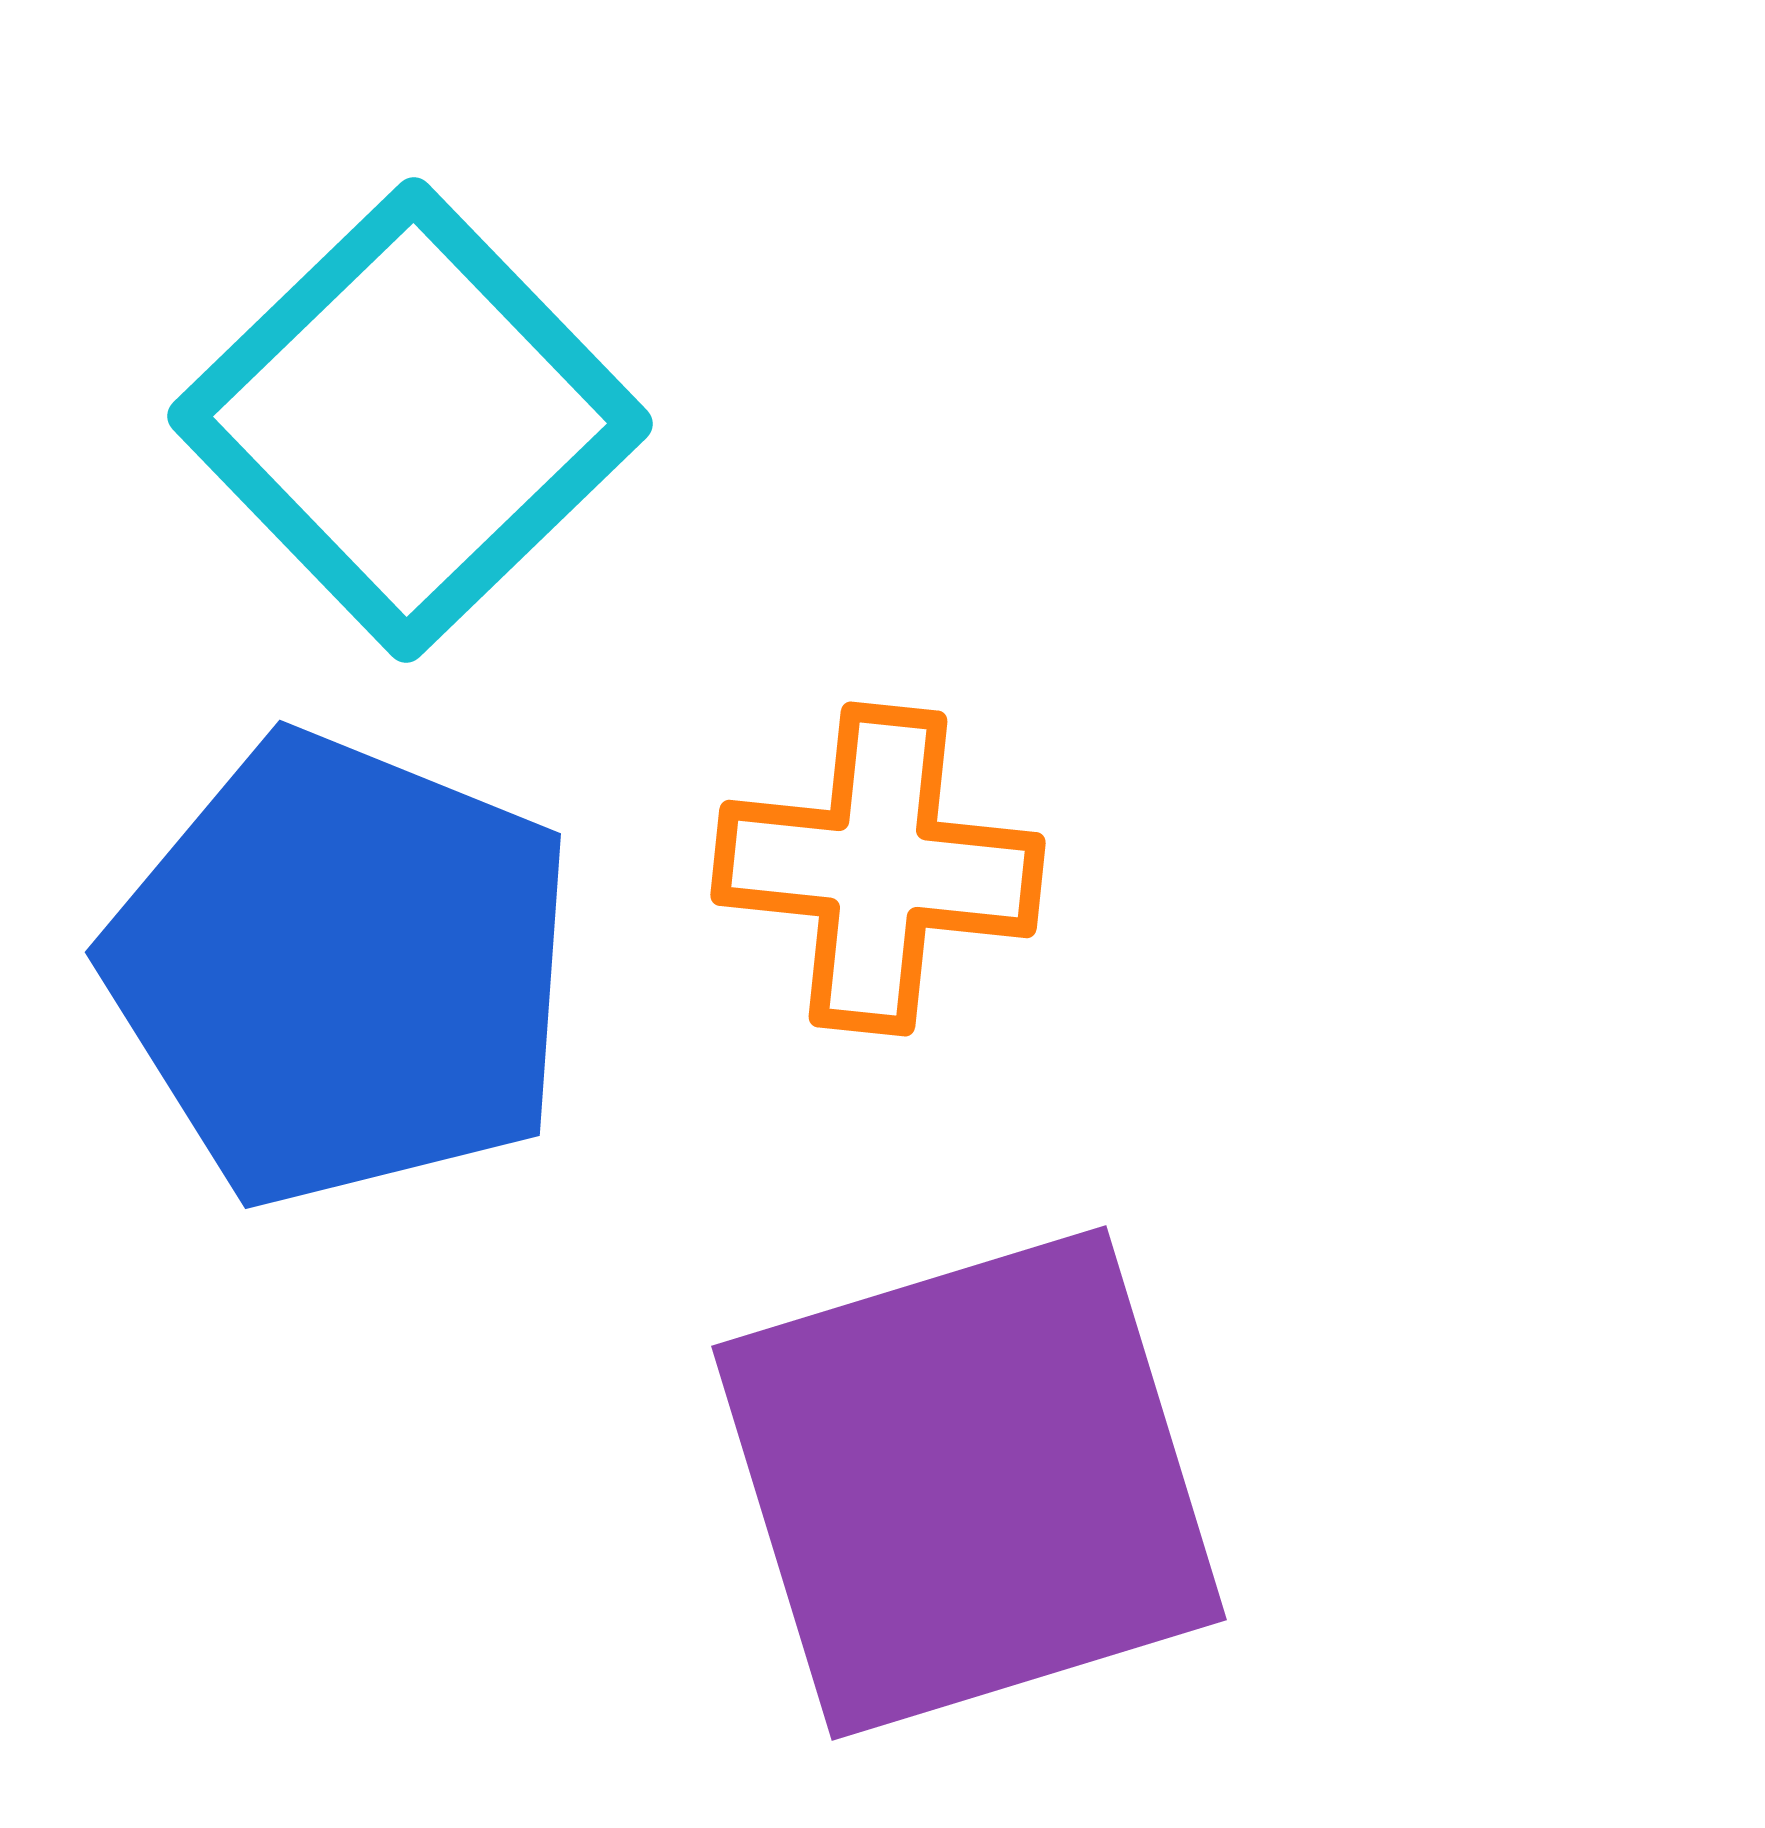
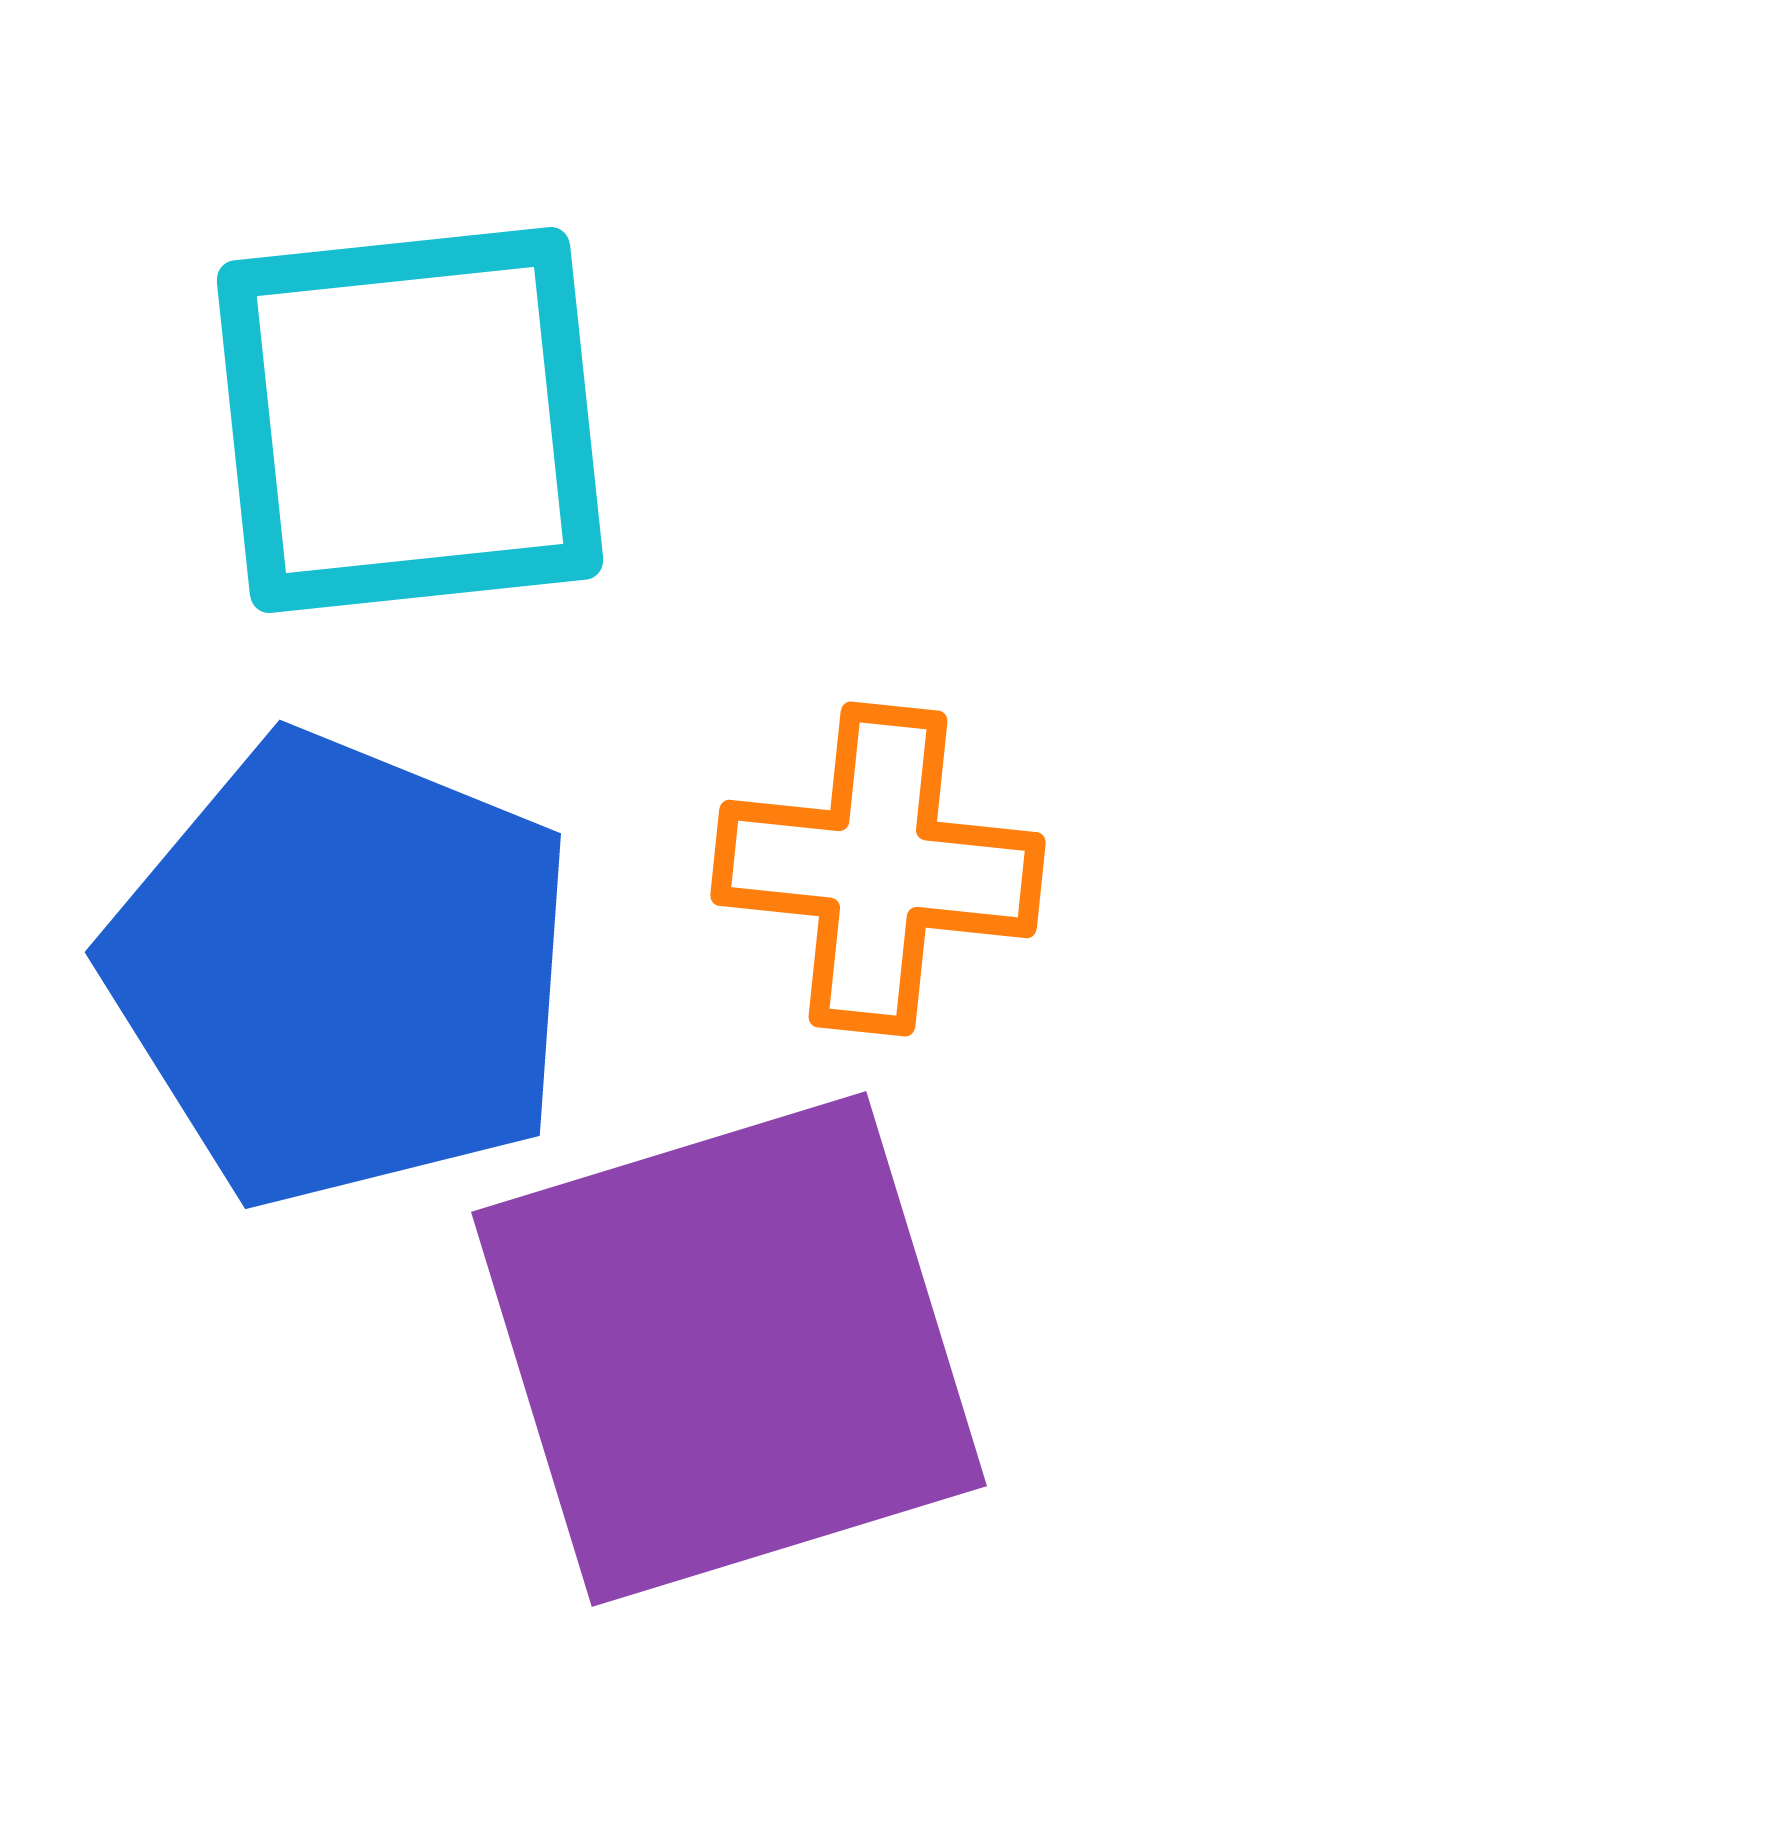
cyan square: rotated 38 degrees clockwise
purple square: moved 240 px left, 134 px up
